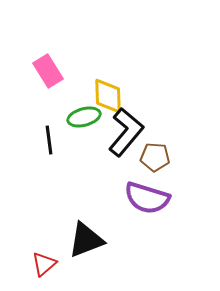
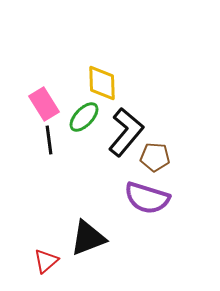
pink rectangle: moved 4 px left, 33 px down
yellow diamond: moved 6 px left, 13 px up
green ellipse: rotated 32 degrees counterclockwise
black triangle: moved 2 px right, 2 px up
red triangle: moved 2 px right, 3 px up
